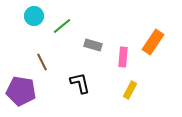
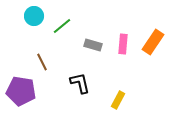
pink rectangle: moved 13 px up
yellow rectangle: moved 12 px left, 10 px down
